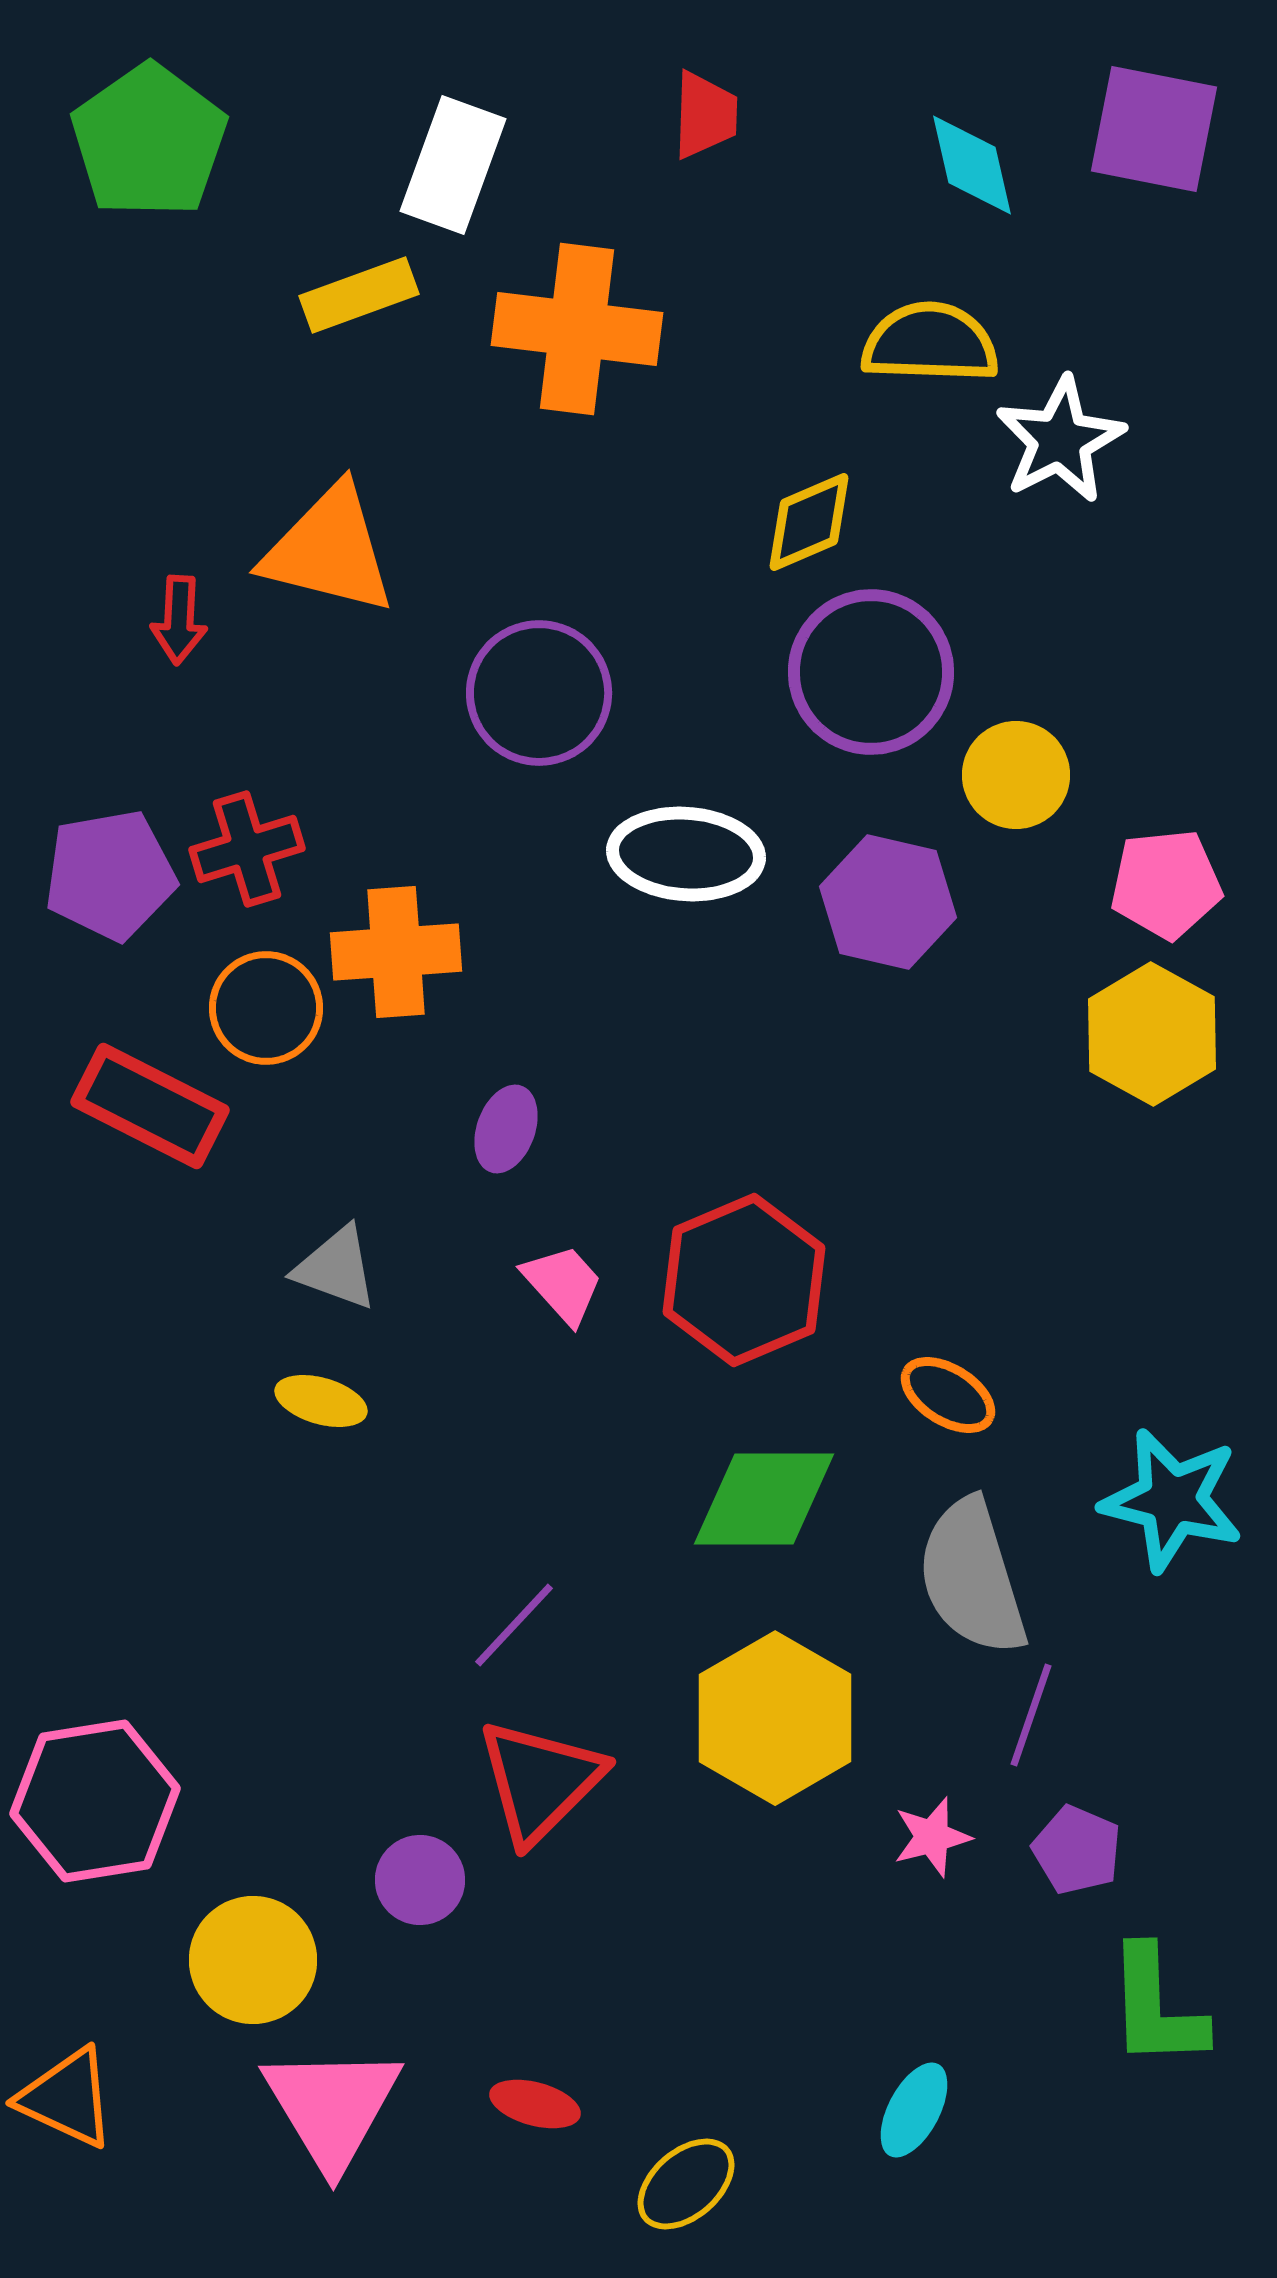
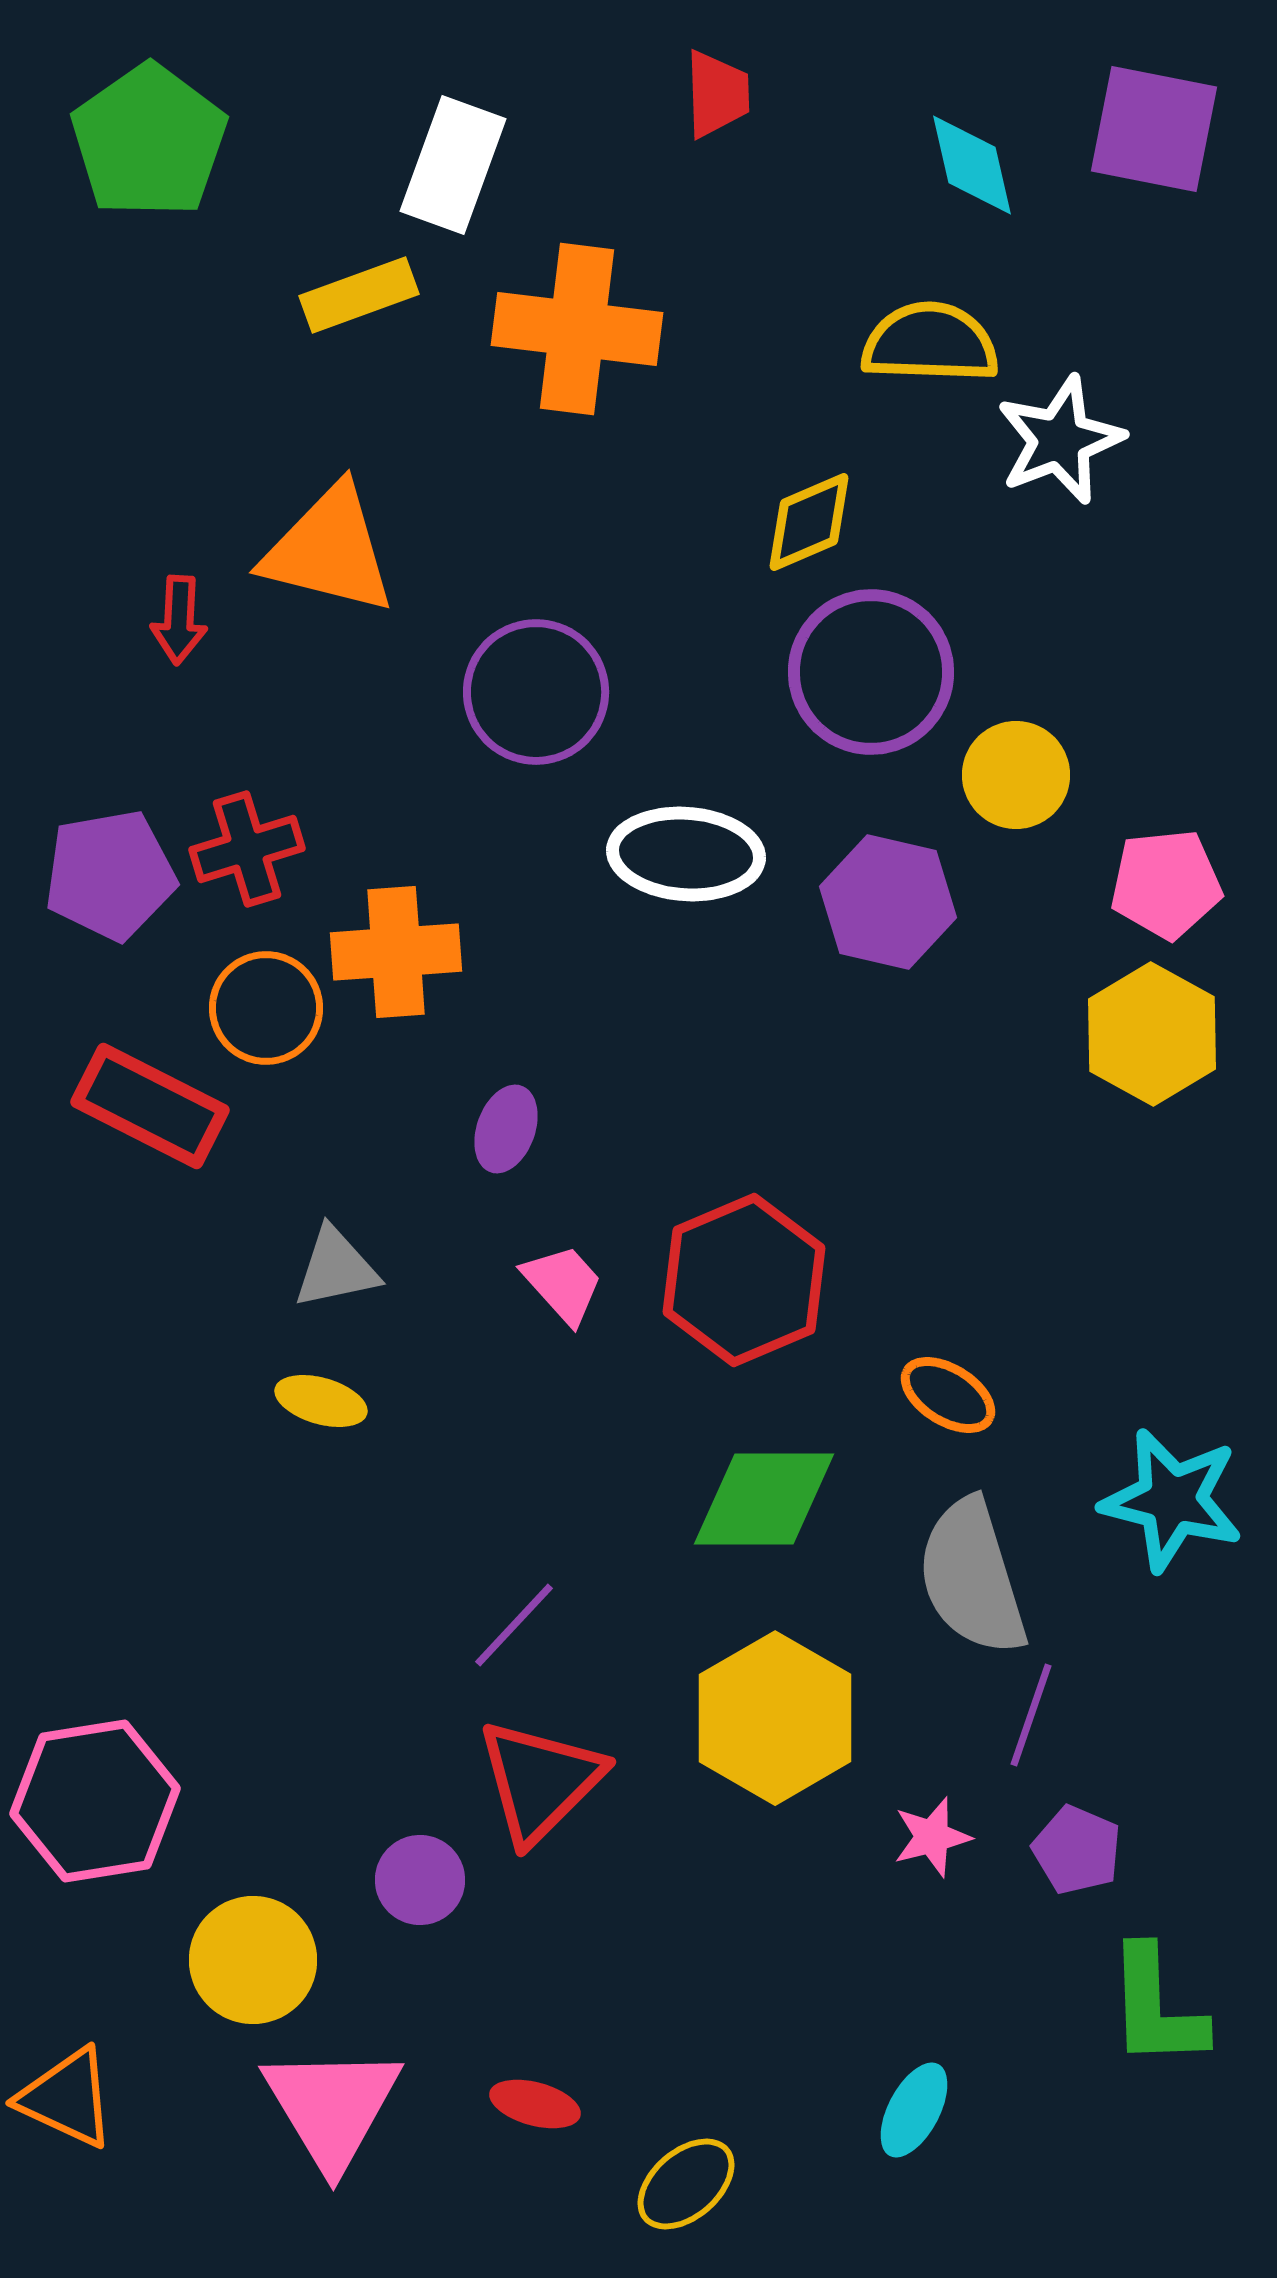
red trapezoid at (705, 115): moved 12 px right, 21 px up; rotated 4 degrees counterclockwise
white star at (1060, 440): rotated 6 degrees clockwise
purple circle at (539, 693): moved 3 px left, 1 px up
gray triangle at (336, 1268): rotated 32 degrees counterclockwise
